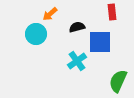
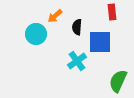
orange arrow: moved 5 px right, 2 px down
black semicircle: rotated 70 degrees counterclockwise
